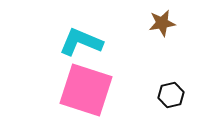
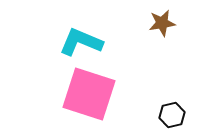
pink square: moved 3 px right, 4 px down
black hexagon: moved 1 px right, 20 px down
